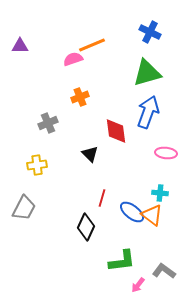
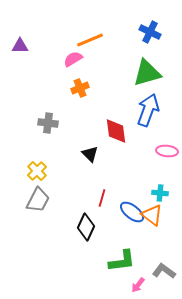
orange line: moved 2 px left, 5 px up
pink semicircle: rotated 12 degrees counterclockwise
orange cross: moved 9 px up
blue arrow: moved 2 px up
gray cross: rotated 30 degrees clockwise
pink ellipse: moved 1 px right, 2 px up
yellow cross: moved 6 px down; rotated 36 degrees counterclockwise
gray trapezoid: moved 14 px right, 8 px up
